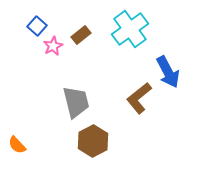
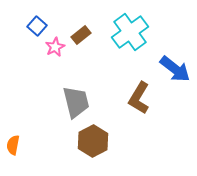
cyan cross: moved 3 px down
pink star: moved 2 px right, 1 px down
blue arrow: moved 7 px right, 3 px up; rotated 24 degrees counterclockwise
brown L-shape: rotated 20 degrees counterclockwise
orange semicircle: moved 4 px left; rotated 54 degrees clockwise
